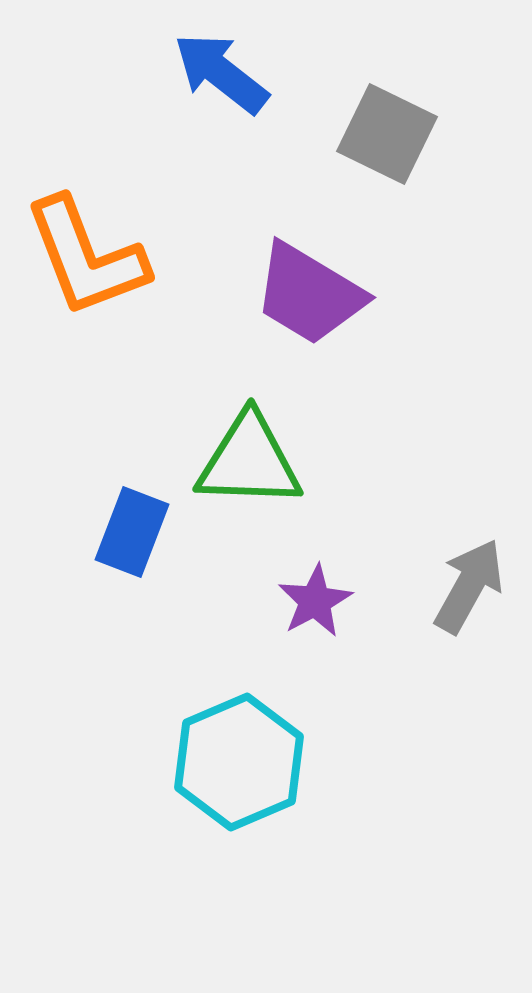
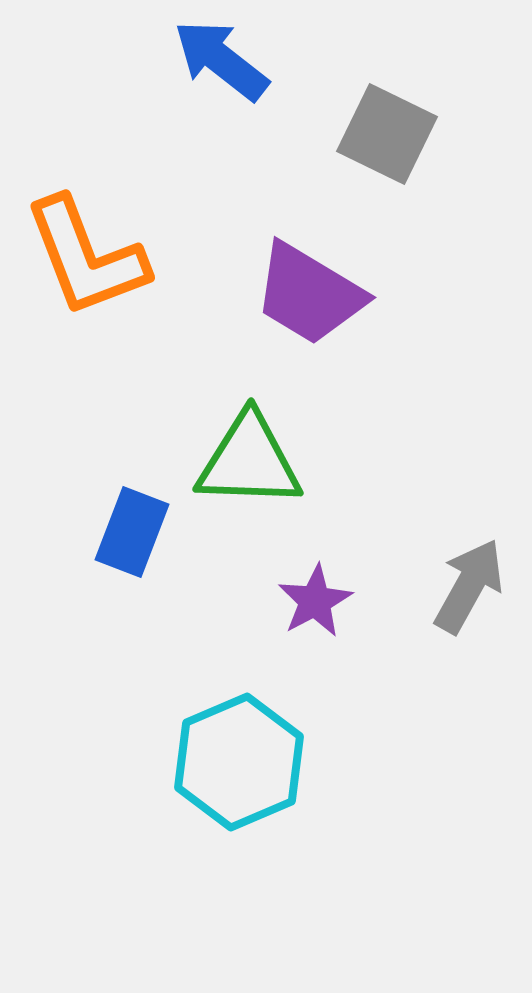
blue arrow: moved 13 px up
